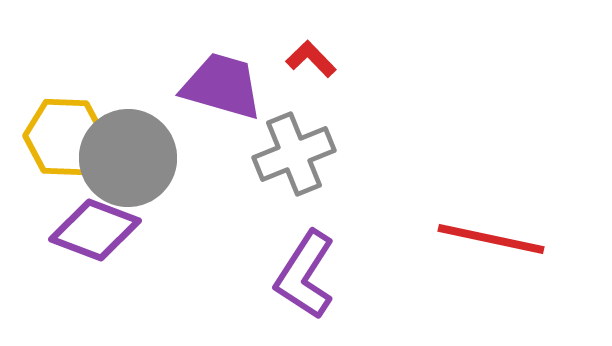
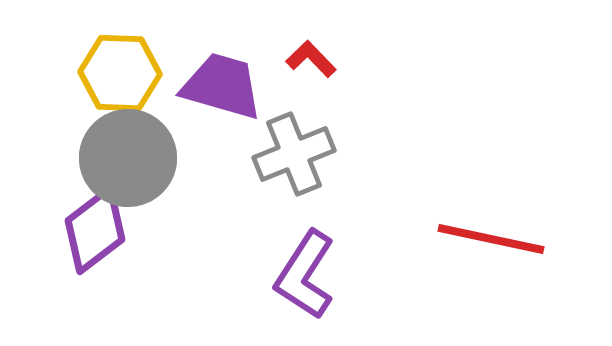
yellow hexagon: moved 55 px right, 64 px up
purple diamond: rotated 58 degrees counterclockwise
